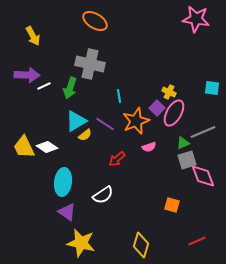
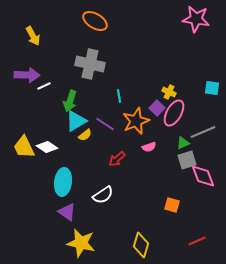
green arrow: moved 13 px down
